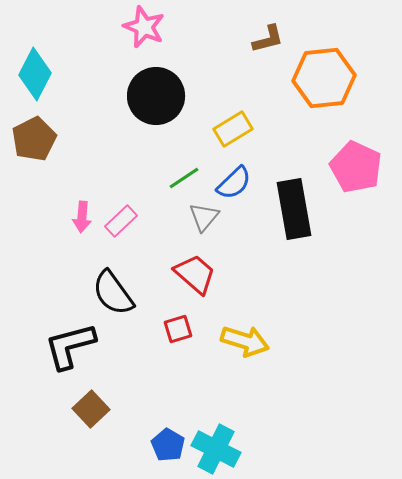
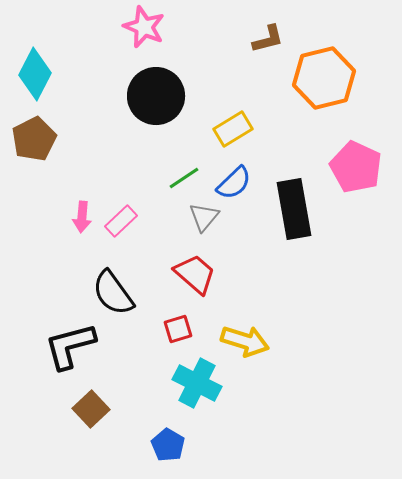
orange hexagon: rotated 8 degrees counterclockwise
cyan cross: moved 19 px left, 66 px up
